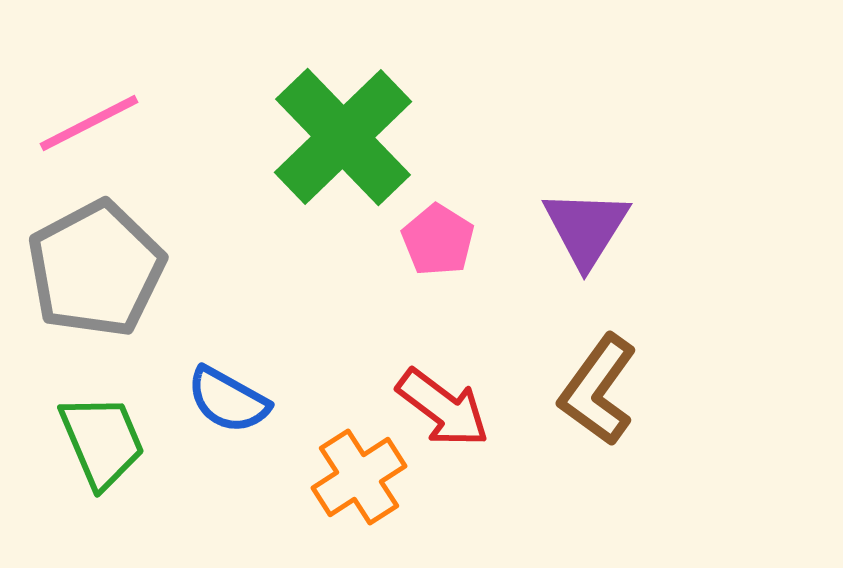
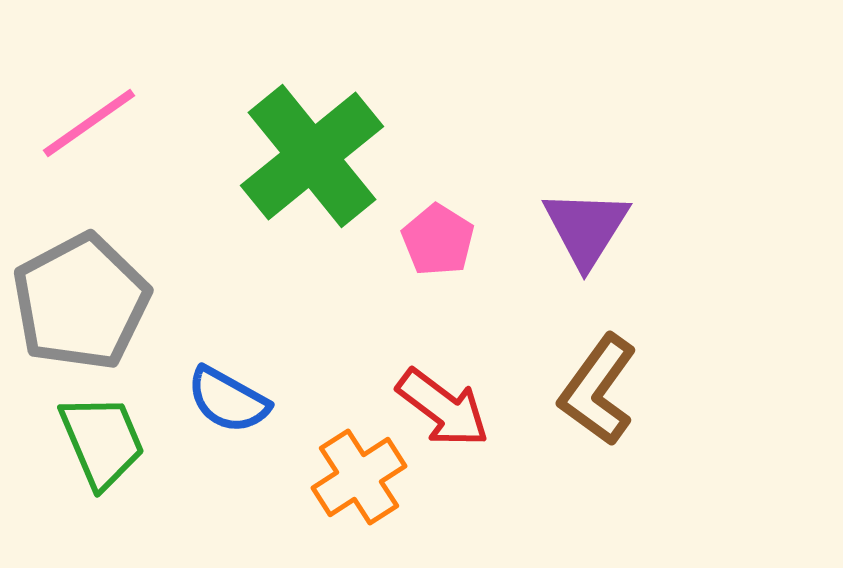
pink line: rotated 8 degrees counterclockwise
green cross: moved 31 px left, 19 px down; rotated 5 degrees clockwise
gray pentagon: moved 15 px left, 33 px down
